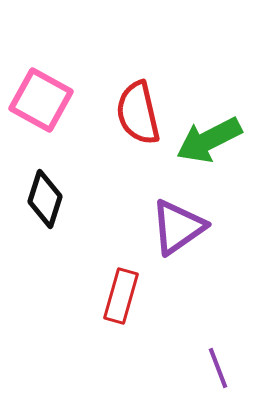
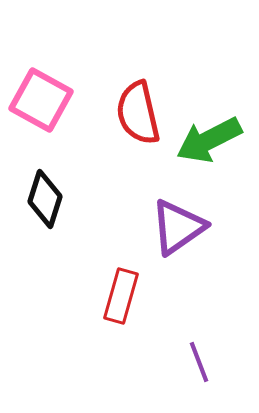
purple line: moved 19 px left, 6 px up
